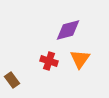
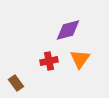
red cross: rotated 30 degrees counterclockwise
brown rectangle: moved 4 px right, 3 px down
